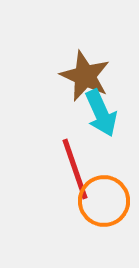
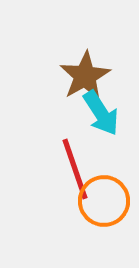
brown star: rotated 18 degrees clockwise
cyan arrow: rotated 9 degrees counterclockwise
